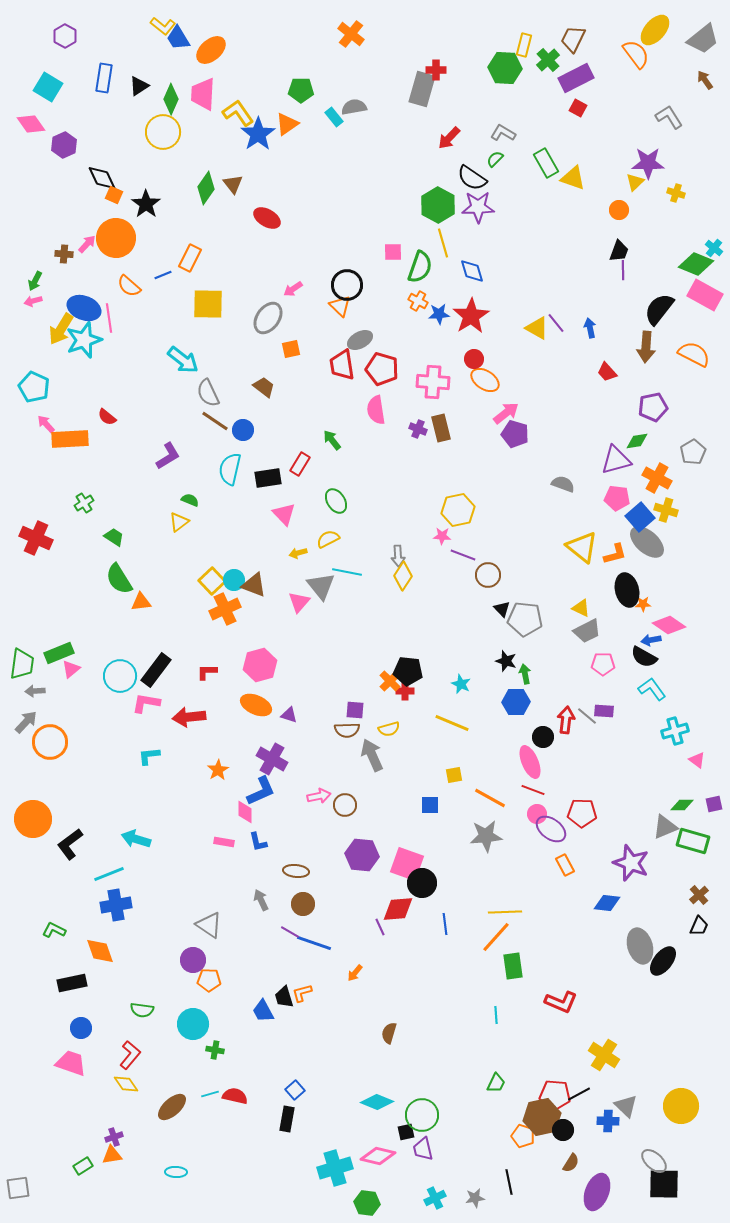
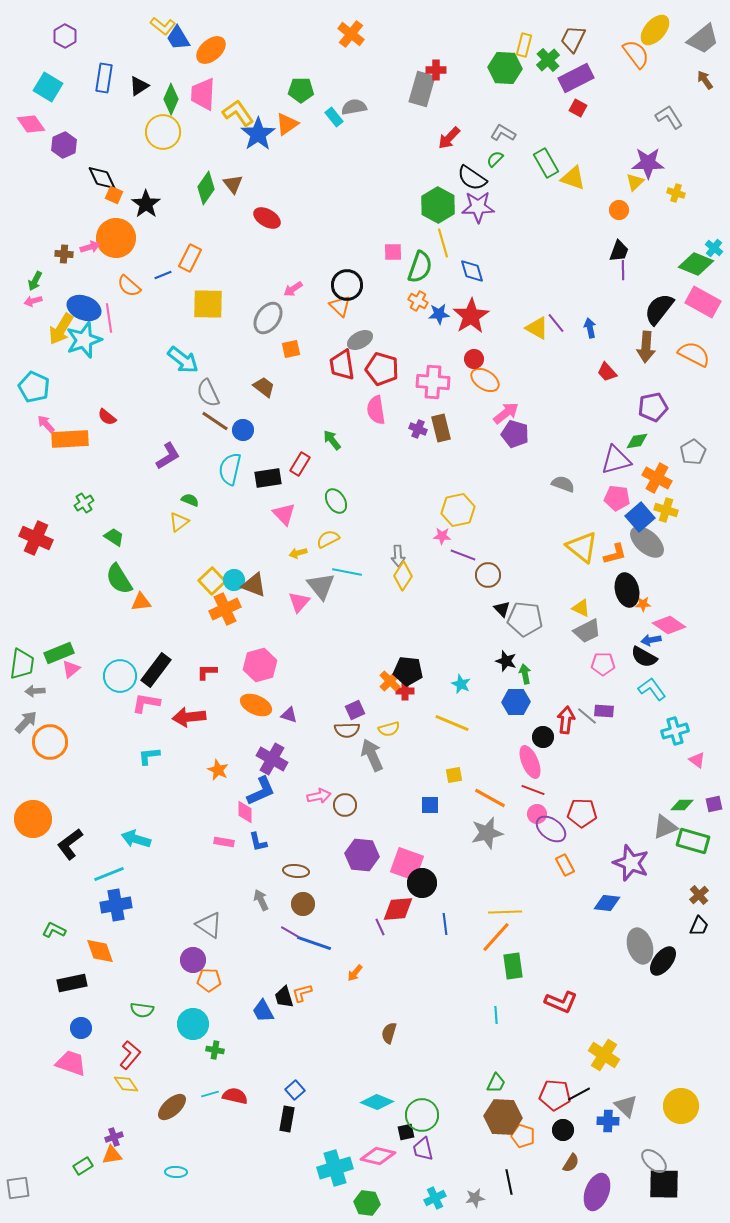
pink arrow at (87, 244): moved 3 px right, 3 px down; rotated 30 degrees clockwise
pink rectangle at (705, 295): moved 2 px left, 7 px down
purple square at (355, 710): rotated 30 degrees counterclockwise
orange star at (218, 770): rotated 15 degrees counterclockwise
gray star at (486, 836): moved 1 px right, 3 px up; rotated 8 degrees counterclockwise
brown hexagon at (542, 1117): moved 39 px left; rotated 15 degrees clockwise
